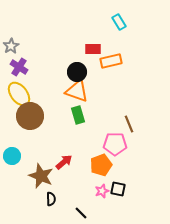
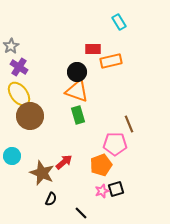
brown star: moved 1 px right, 3 px up
black square: moved 2 px left; rotated 28 degrees counterclockwise
black semicircle: rotated 24 degrees clockwise
